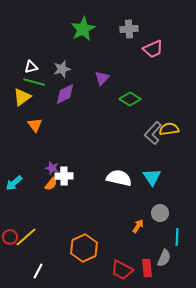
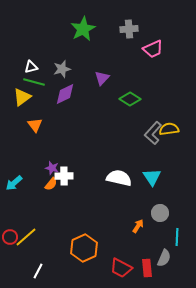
red trapezoid: moved 1 px left, 2 px up
